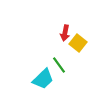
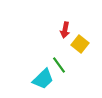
red arrow: moved 3 px up
yellow square: moved 2 px right, 1 px down
